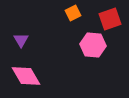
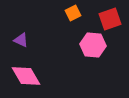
purple triangle: rotated 35 degrees counterclockwise
